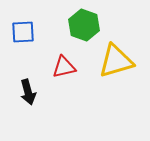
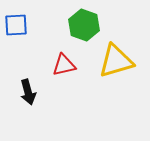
blue square: moved 7 px left, 7 px up
red triangle: moved 2 px up
